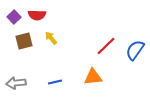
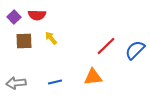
brown square: rotated 12 degrees clockwise
blue semicircle: rotated 10 degrees clockwise
